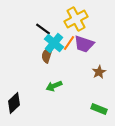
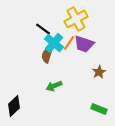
black diamond: moved 3 px down
